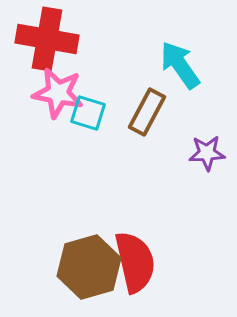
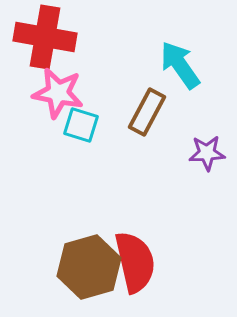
red cross: moved 2 px left, 2 px up
cyan square: moved 7 px left, 12 px down
